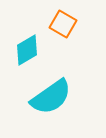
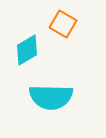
cyan semicircle: rotated 36 degrees clockwise
